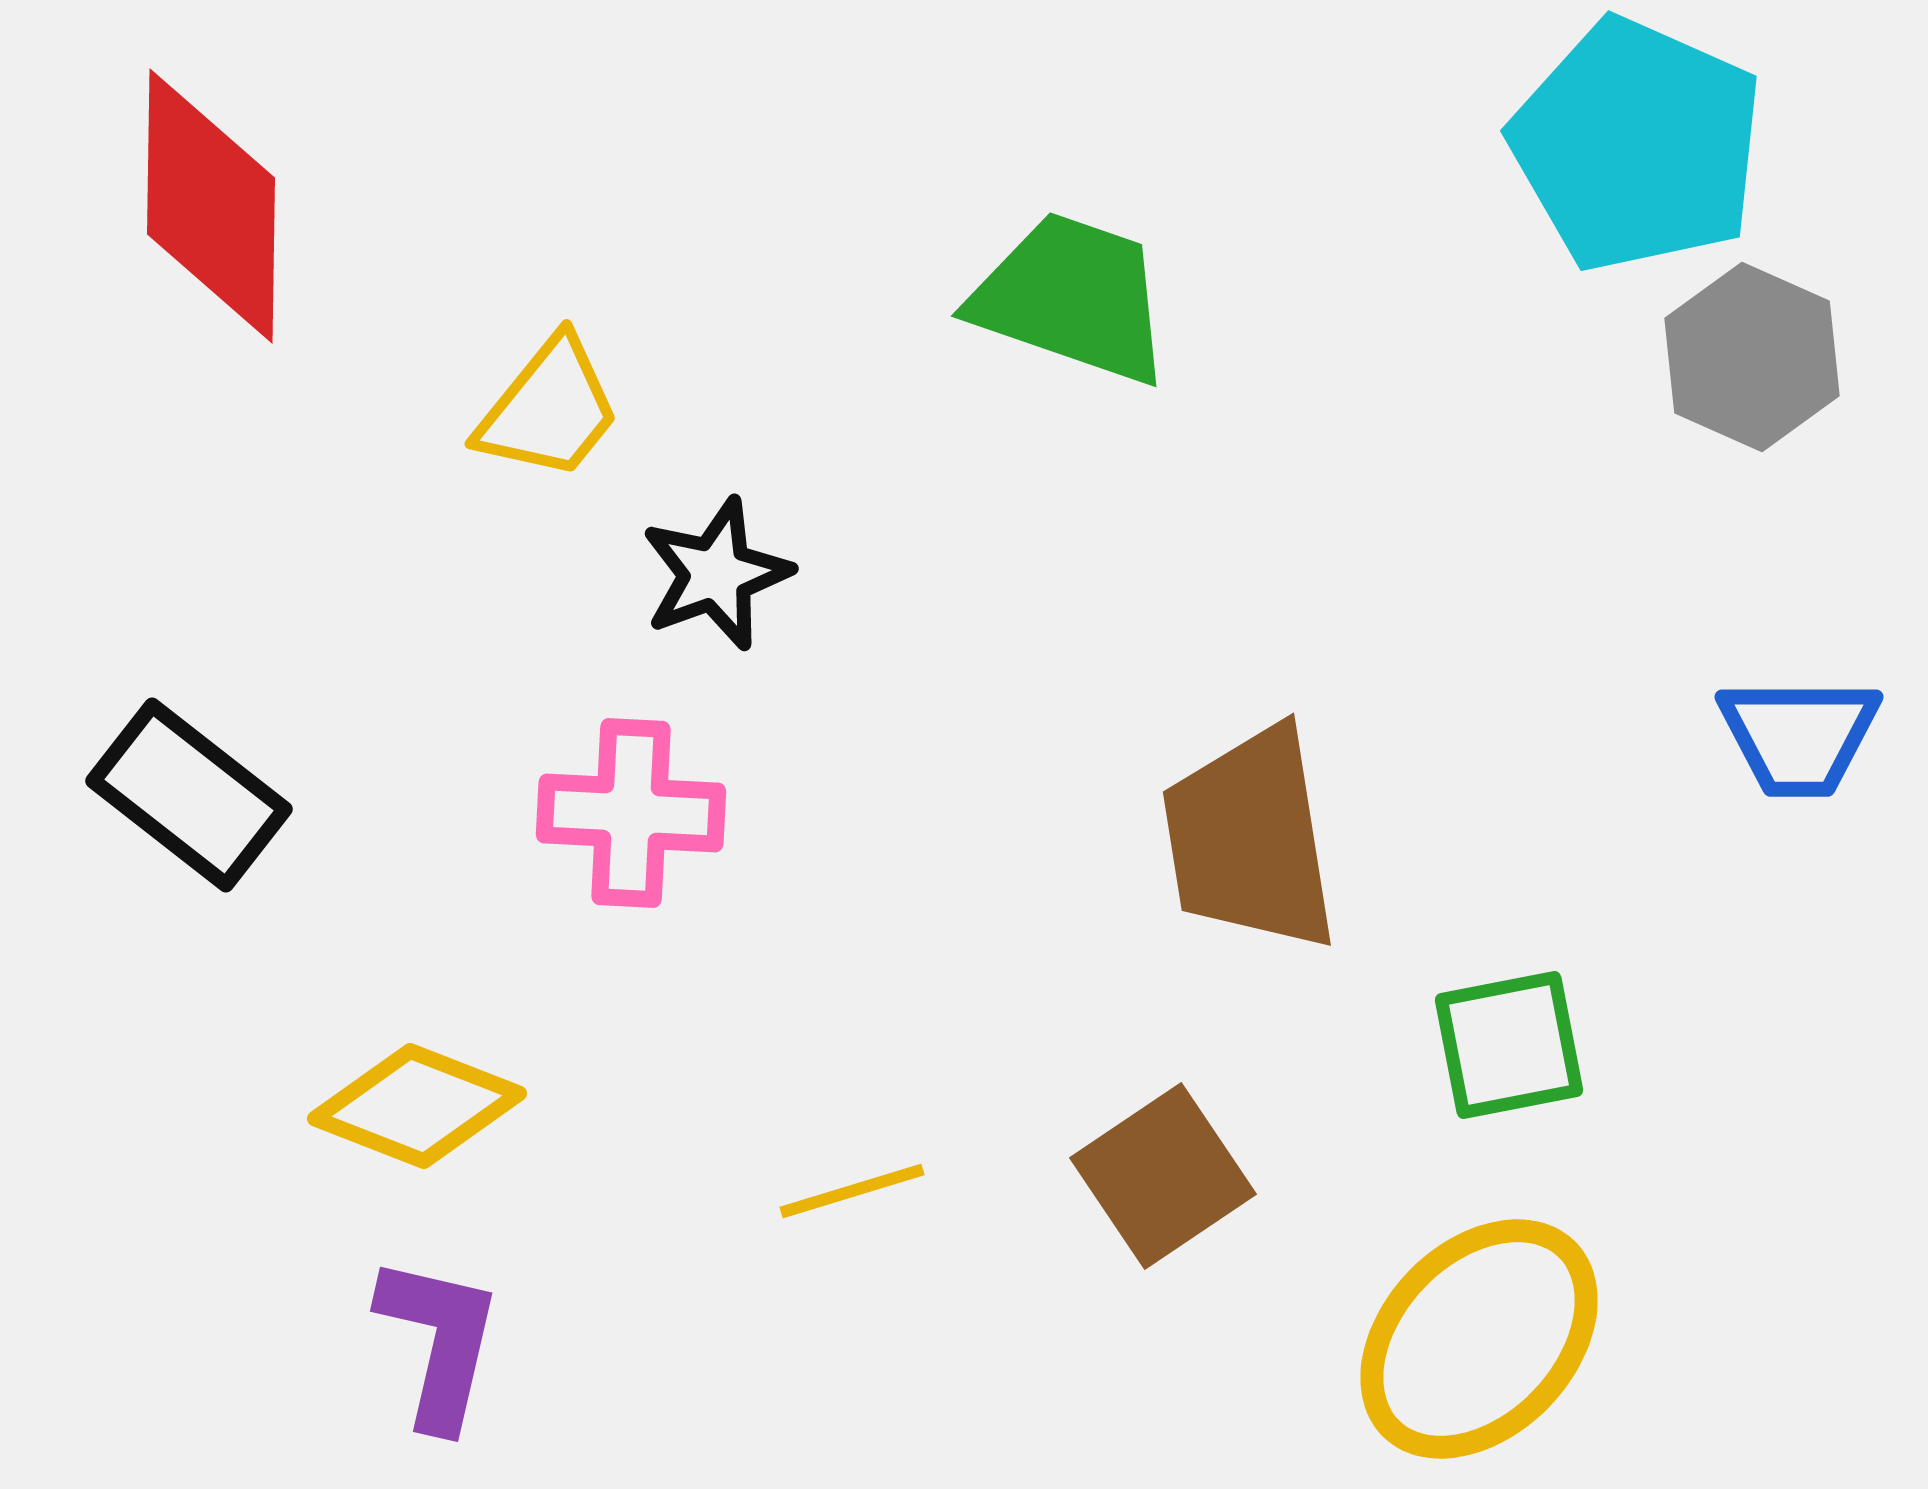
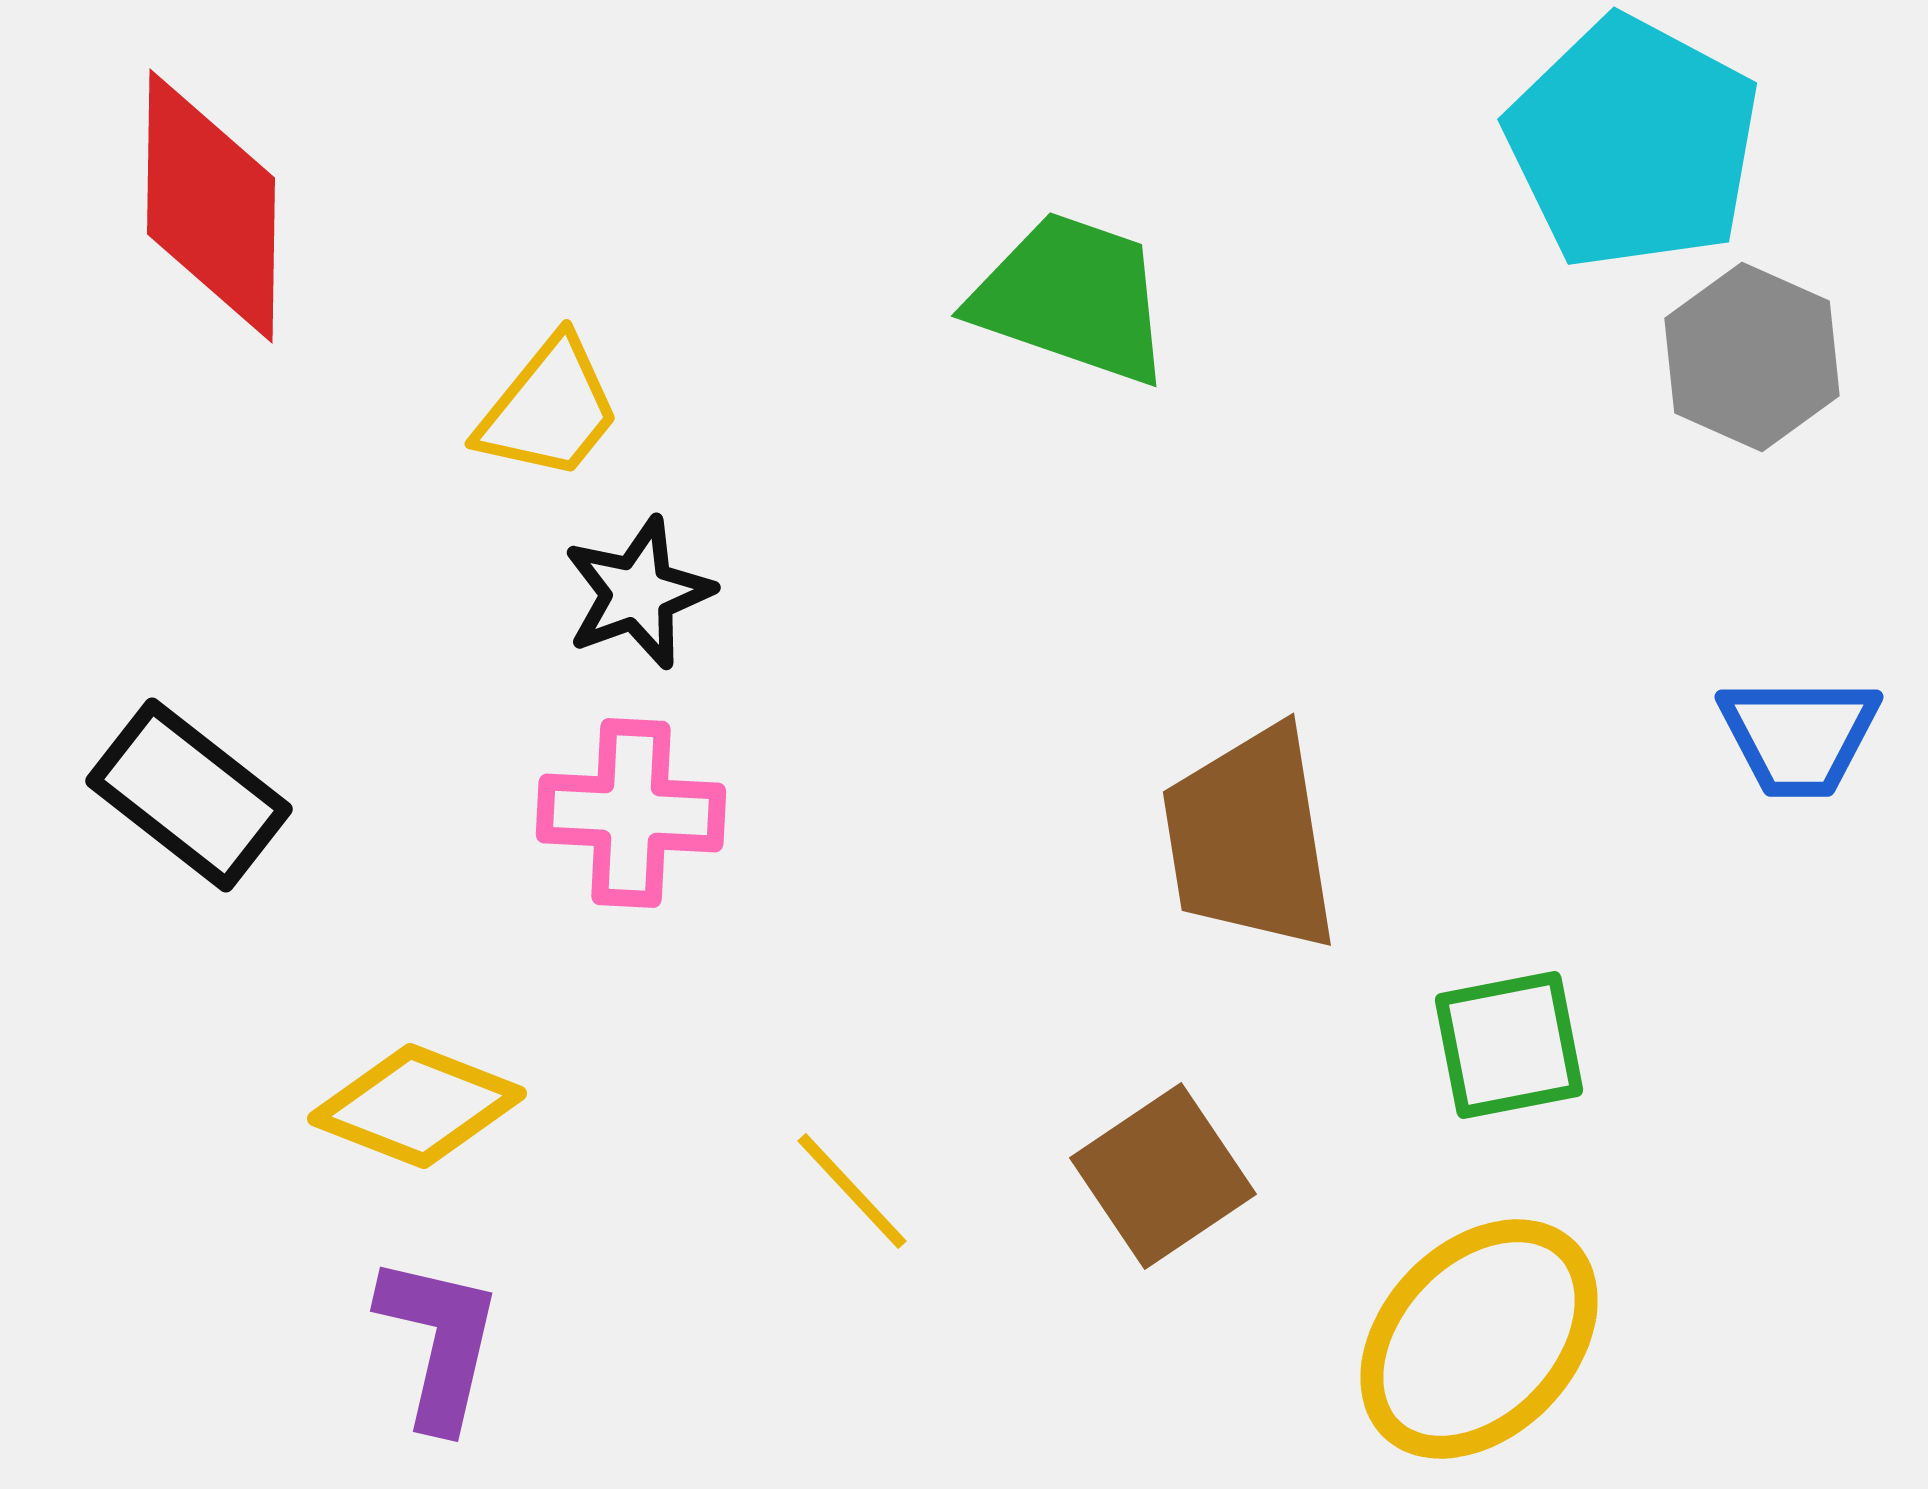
cyan pentagon: moved 4 px left, 2 px up; rotated 4 degrees clockwise
black star: moved 78 px left, 19 px down
yellow line: rotated 64 degrees clockwise
